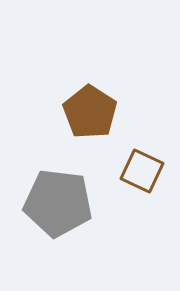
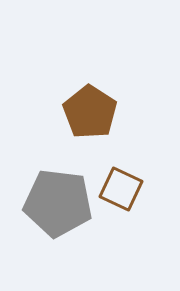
brown square: moved 21 px left, 18 px down
